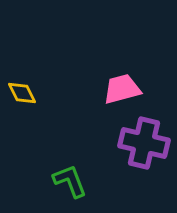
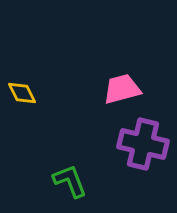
purple cross: moved 1 px left, 1 px down
